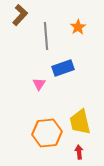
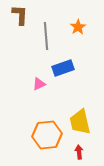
brown L-shape: rotated 40 degrees counterclockwise
pink triangle: rotated 32 degrees clockwise
orange hexagon: moved 2 px down
